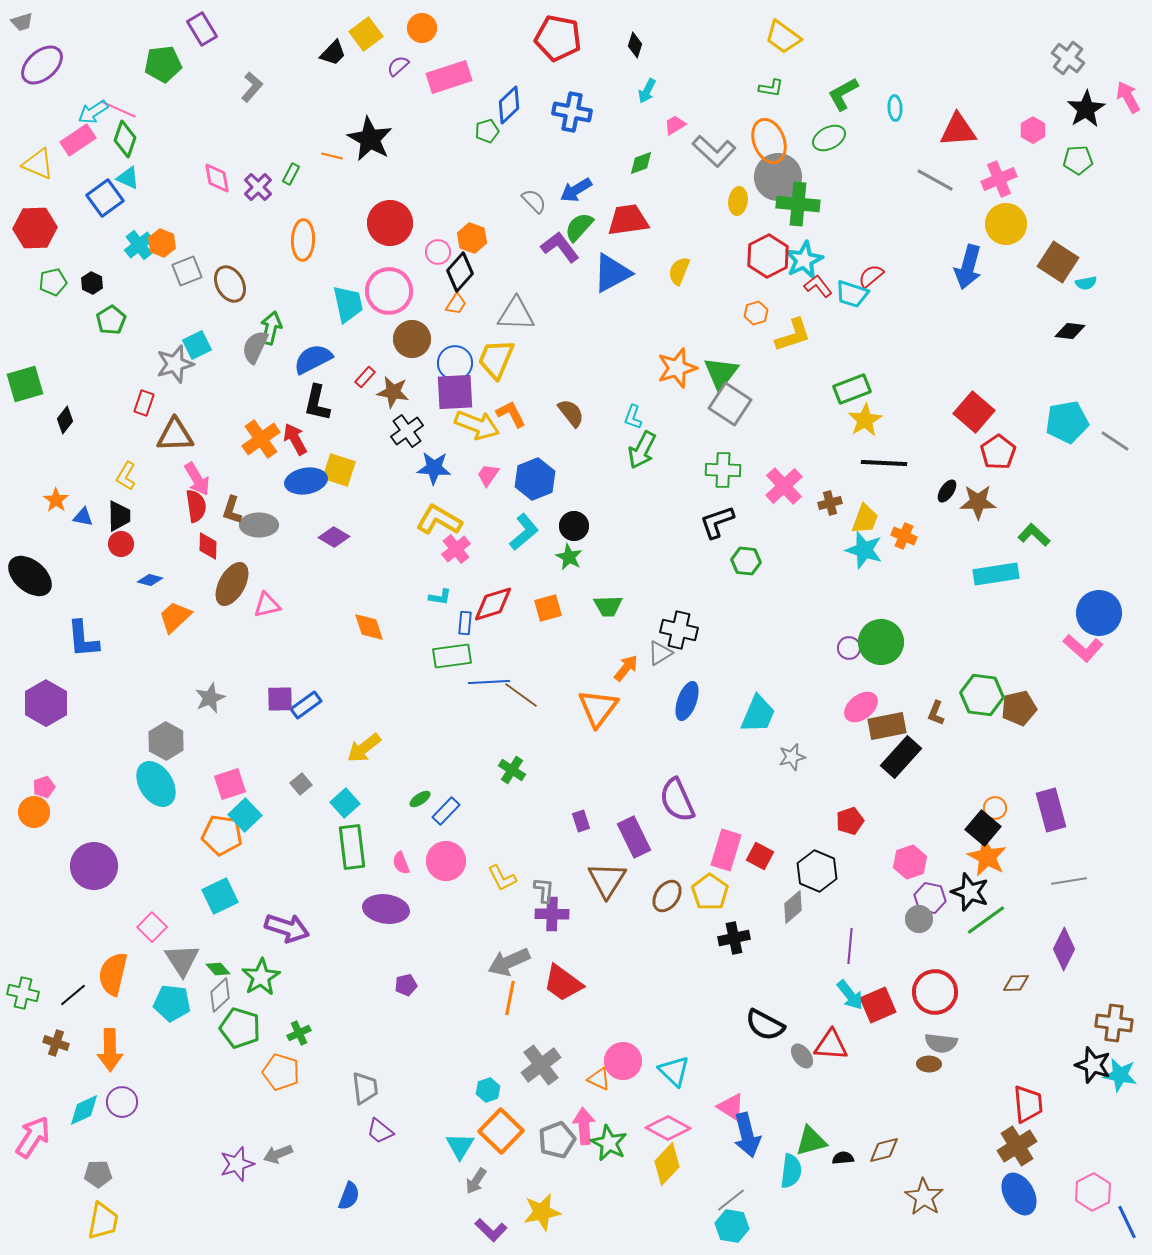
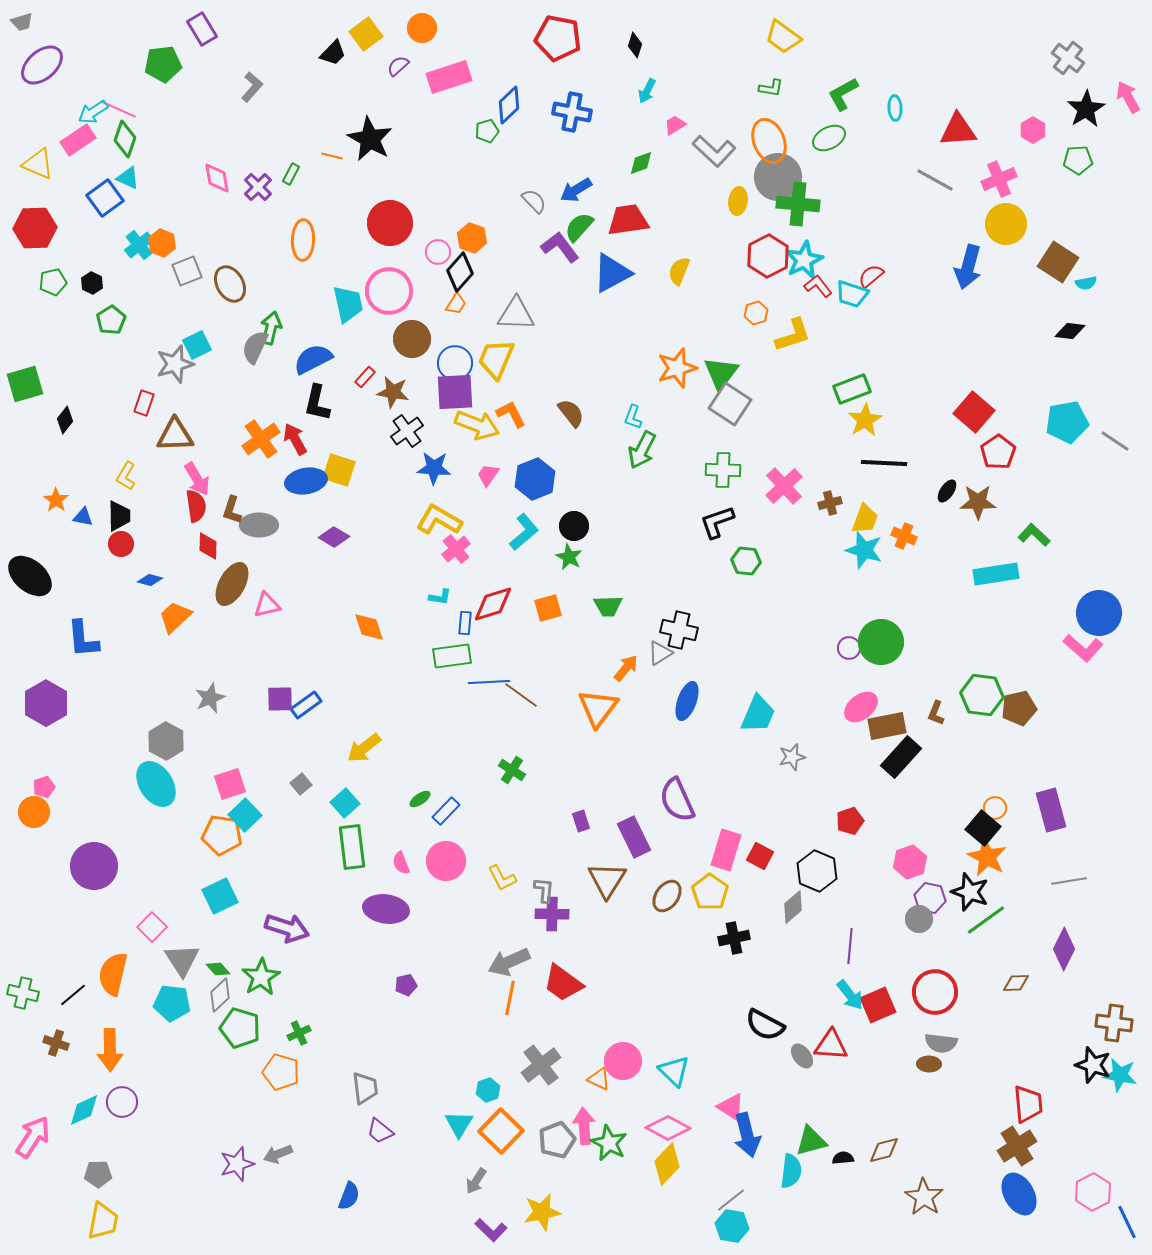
cyan triangle at (460, 1146): moved 1 px left, 22 px up
